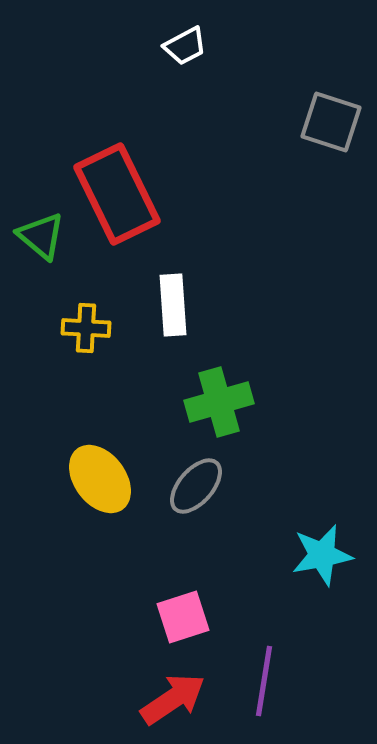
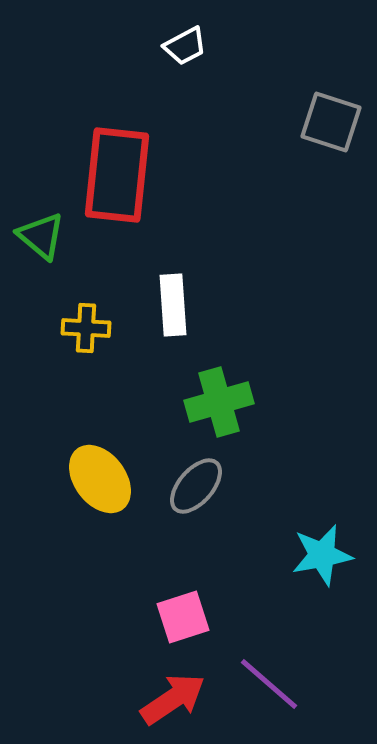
red rectangle: moved 19 px up; rotated 32 degrees clockwise
purple line: moved 5 px right, 3 px down; rotated 58 degrees counterclockwise
